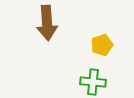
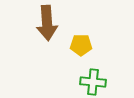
yellow pentagon: moved 21 px left; rotated 20 degrees clockwise
